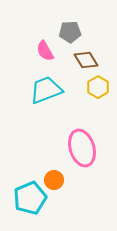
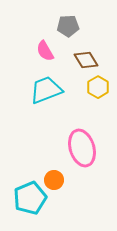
gray pentagon: moved 2 px left, 6 px up
